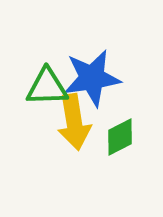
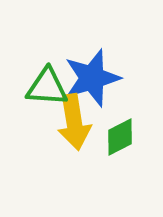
blue star: rotated 8 degrees counterclockwise
green triangle: rotated 6 degrees clockwise
